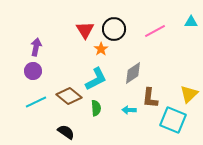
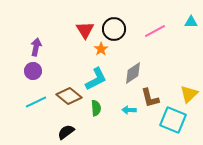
brown L-shape: rotated 20 degrees counterclockwise
black semicircle: rotated 72 degrees counterclockwise
